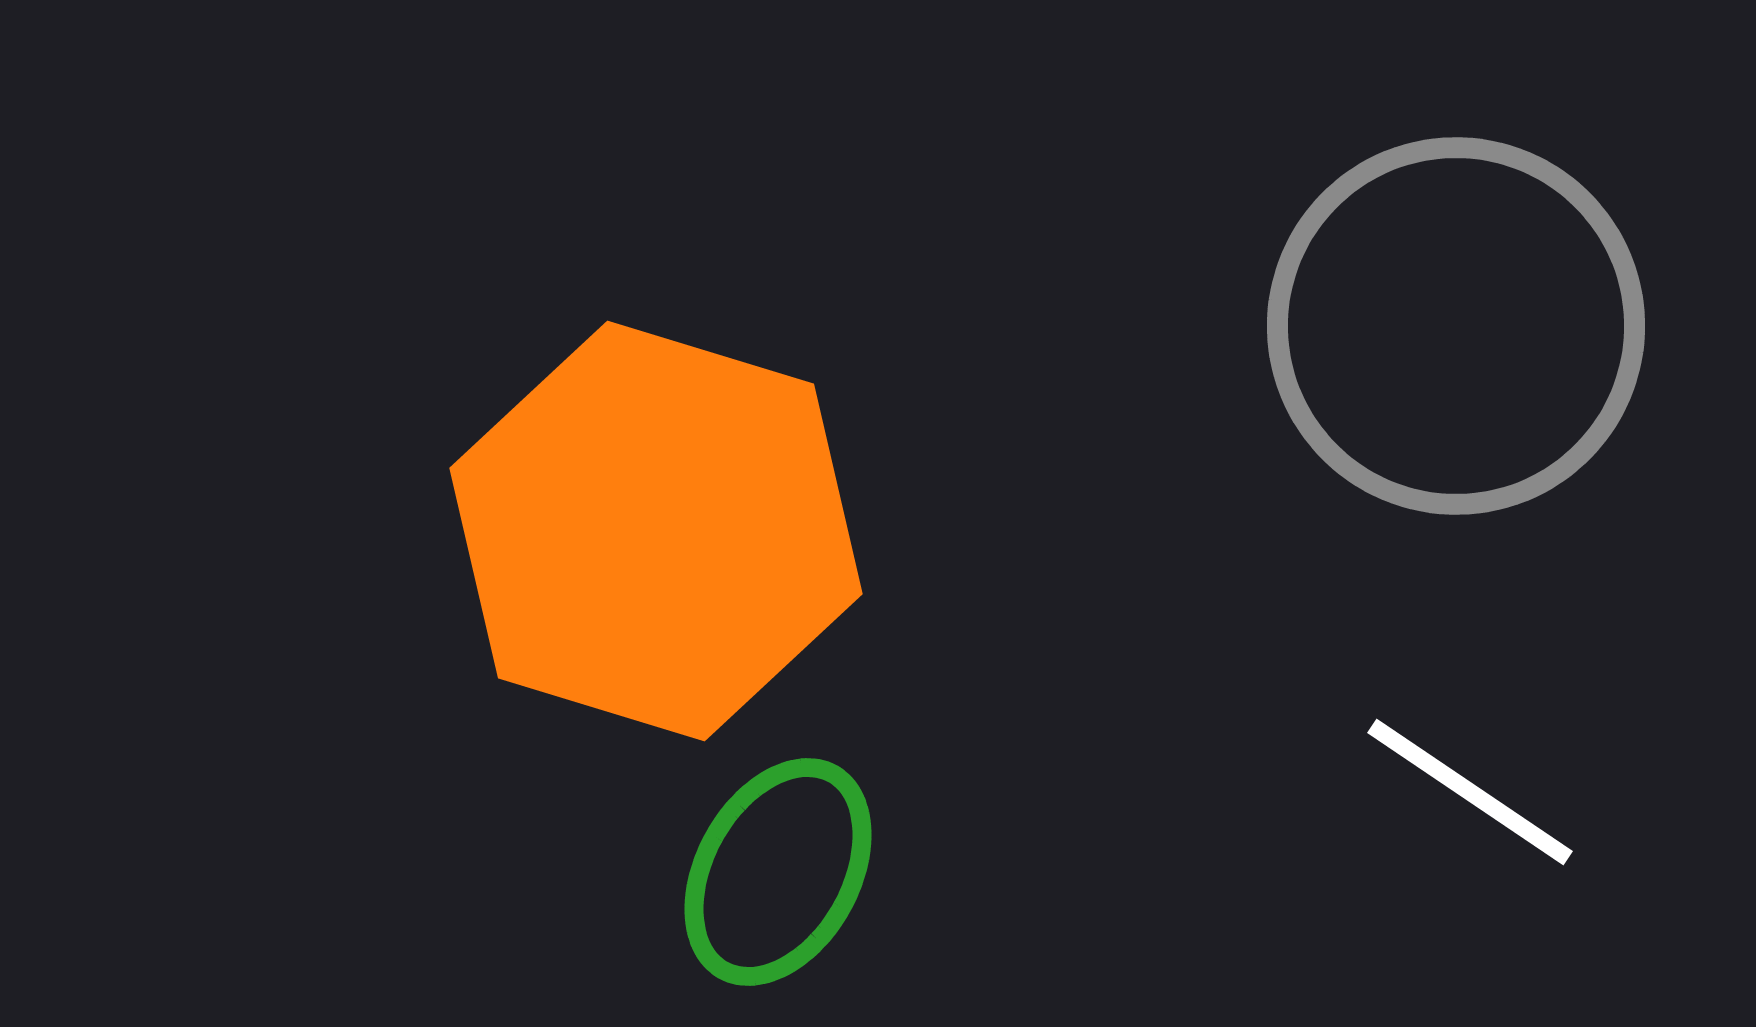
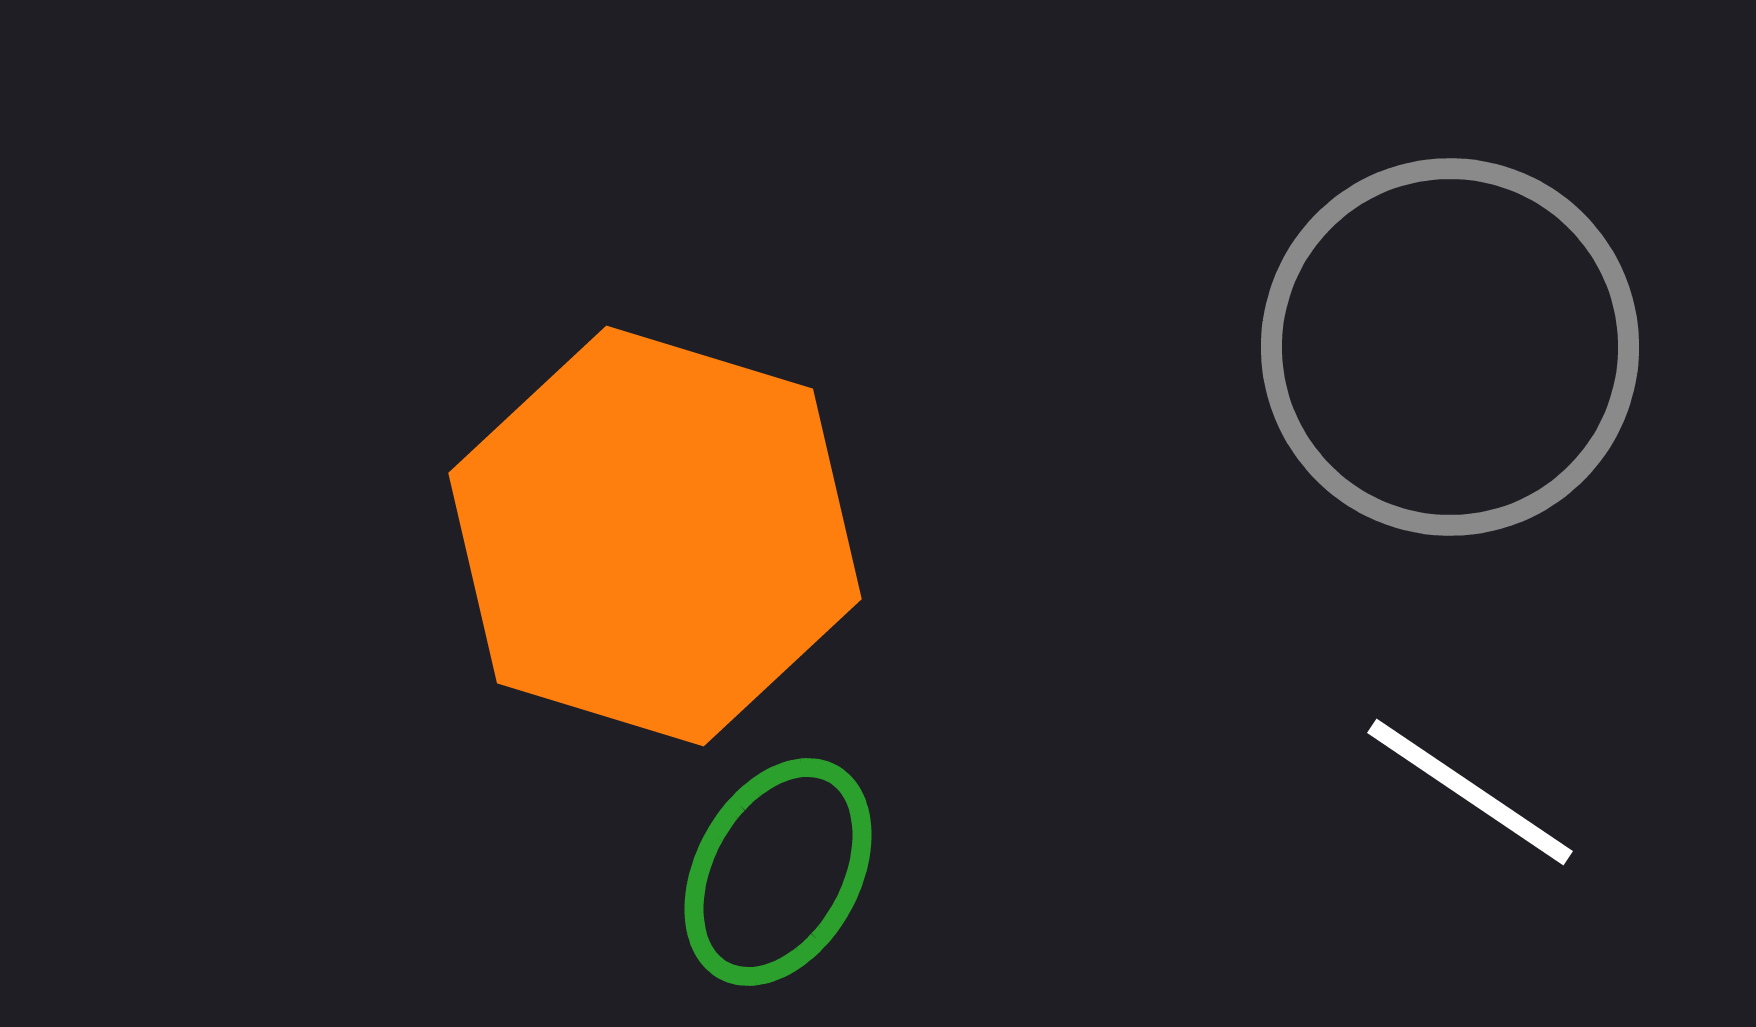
gray circle: moved 6 px left, 21 px down
orange hexagon: moved 1 px left, 5 px down
